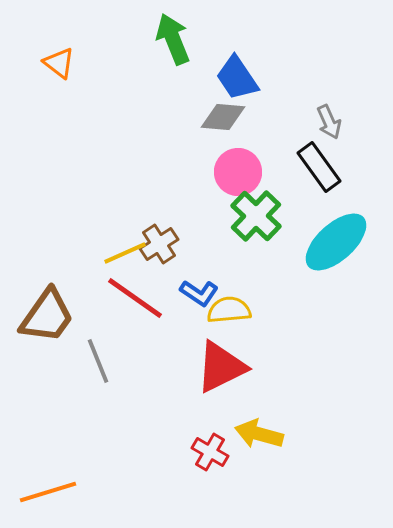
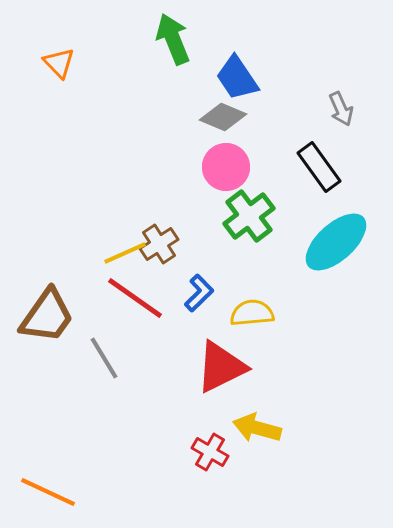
orange triangle: rotated 8 degrees clockwise
gray diamond: rotated 18 degrees clockwise
gray arrow: moved 12 px right, 13 px up
pink circle: moved 12 px left, 5 px up
green cross: moved 7 px left; rotated 9 degrees clockwise
blue L-shape: rotated 78 degrees counterclockwise
yellow semicircle: moved 23 px right, 3 px down
gray line: moved 6 px right, 3 px up; rotated 9 degrees counterclockwise
yellow arrow: moved 2 px left, 6 px up
orange line: rotated 42 degrees clockwise
